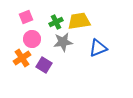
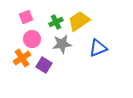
yellow trapezoid: rotated 25 degrees counterclockwise
gray star: moved 1 px left, 2 px down
